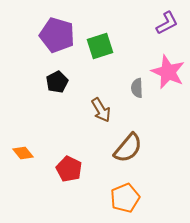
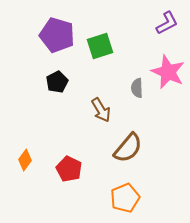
orange diamond: moved 2 px right, 7 px down; rotated 75 degrees clockwise
